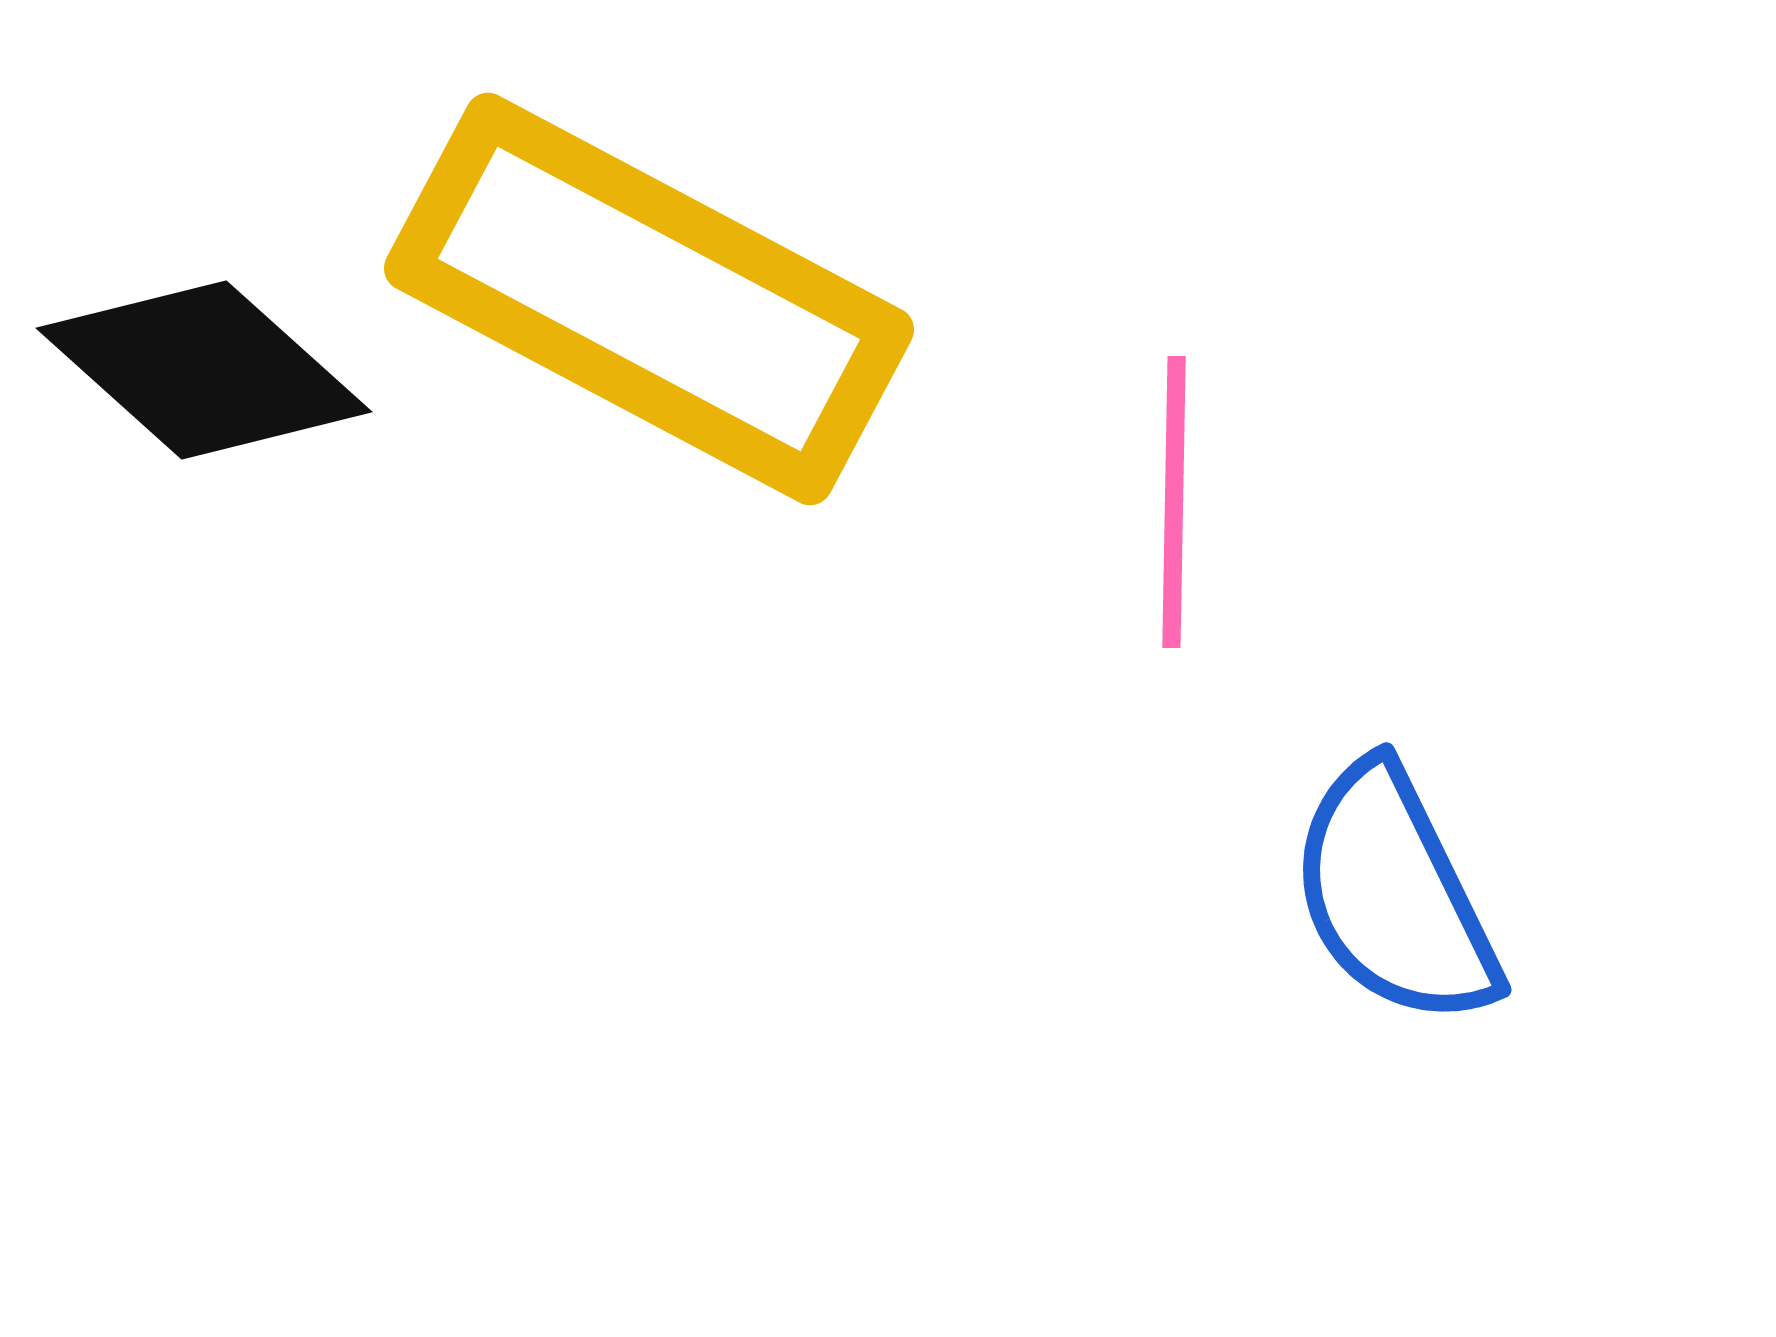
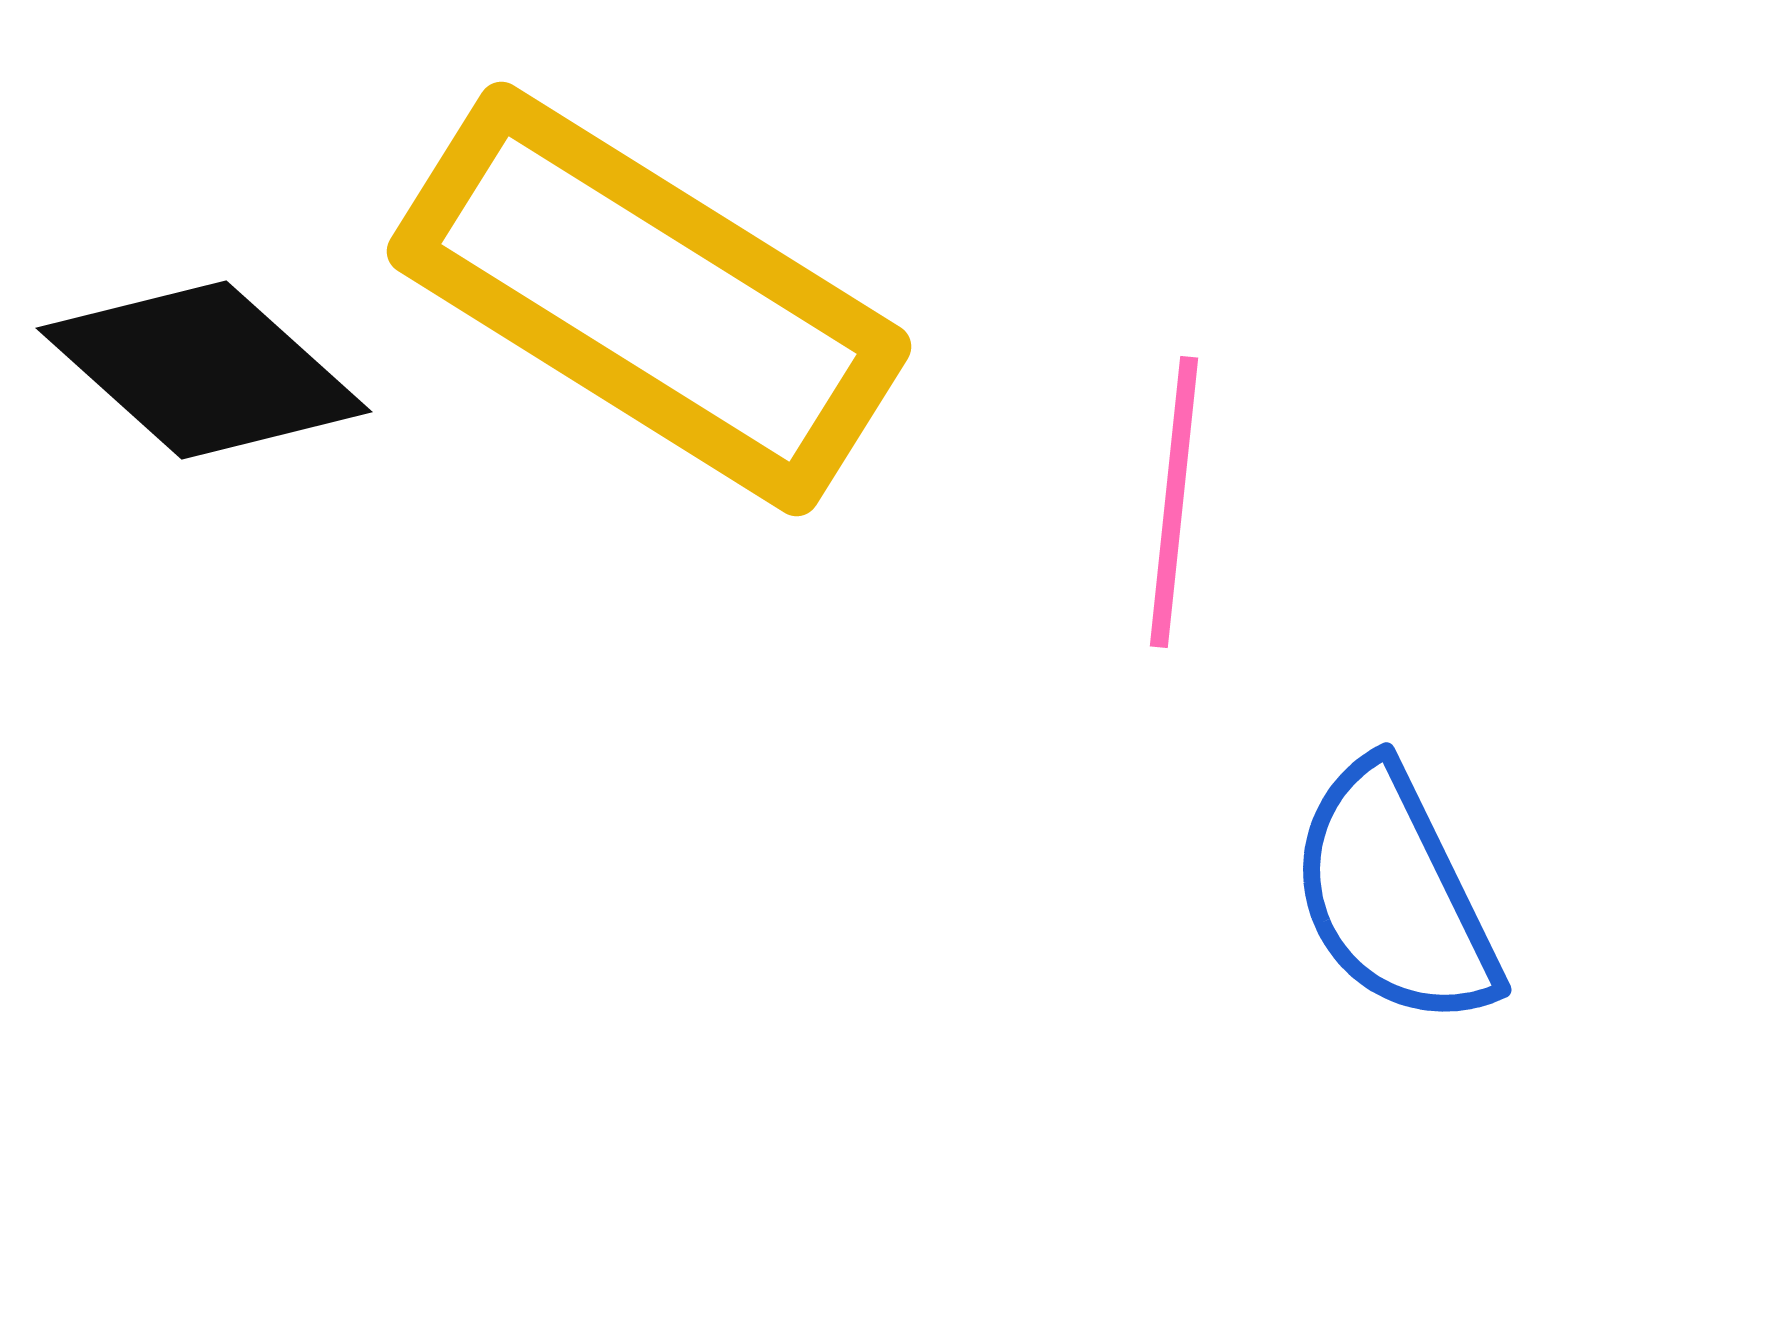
yellow rectangle: rotated 4 degrees clockwise
pink line: rotated 5 degrees clockwise
